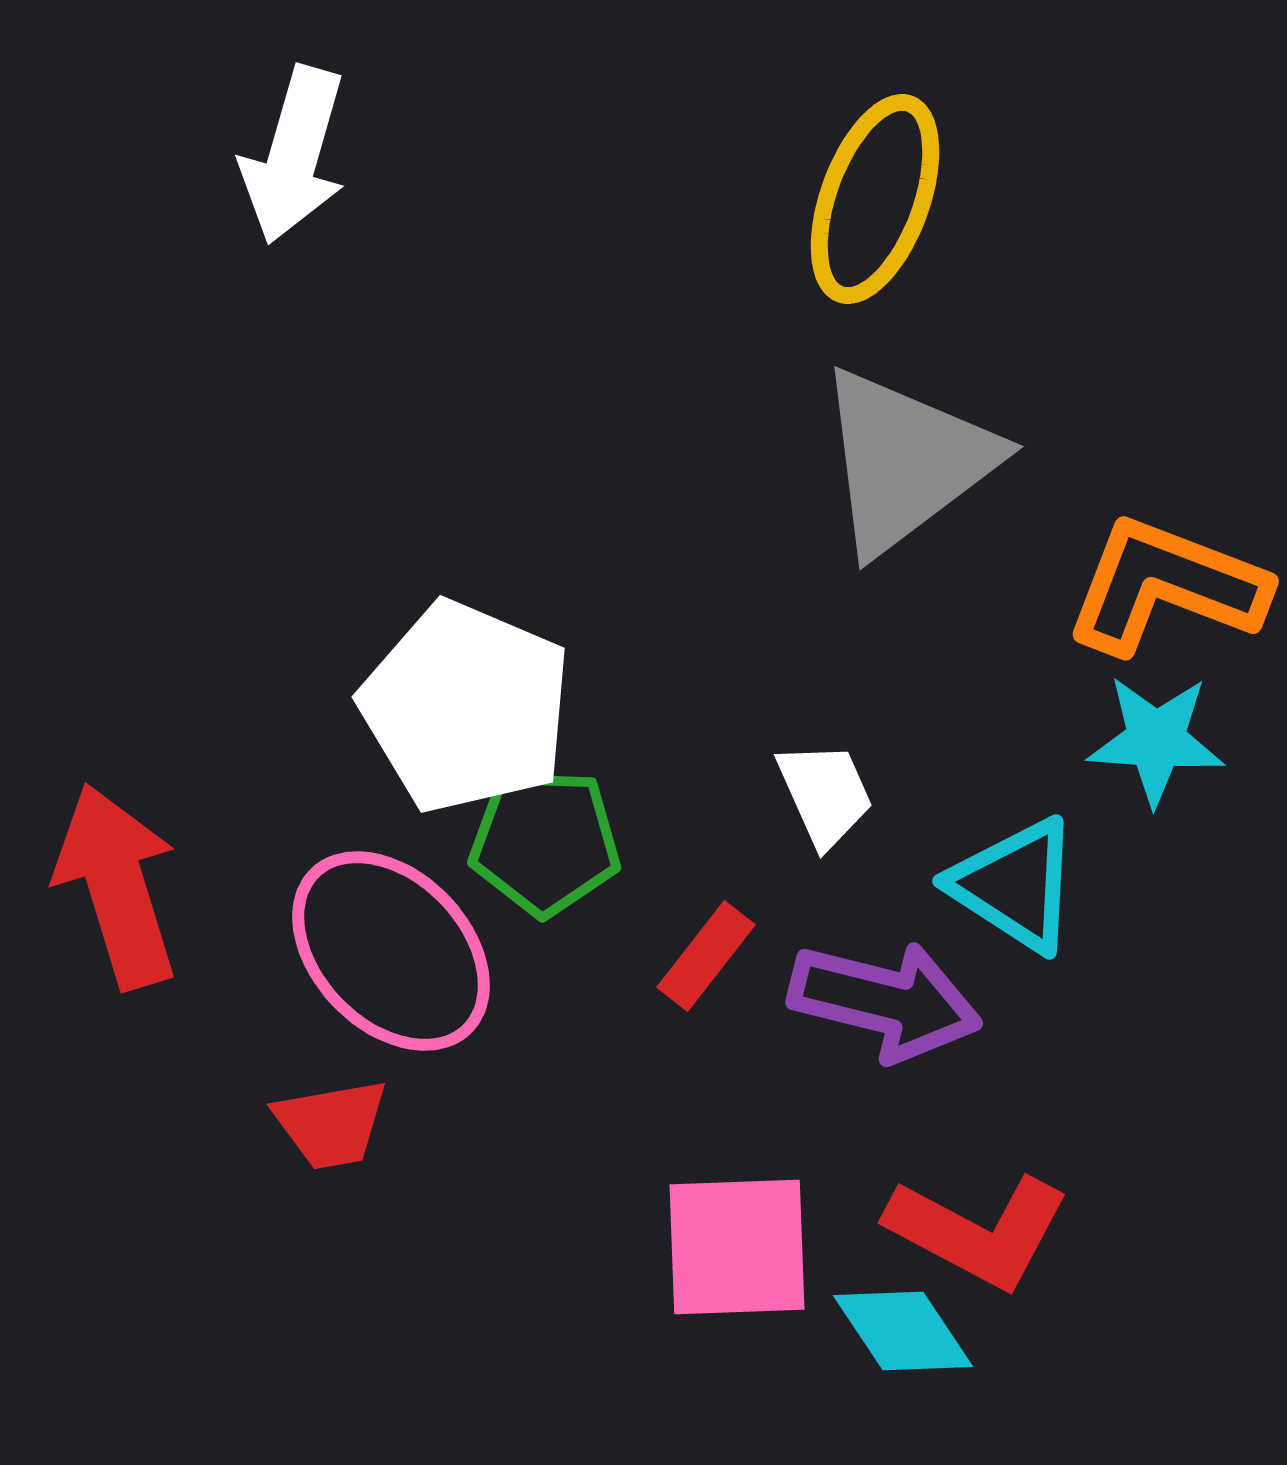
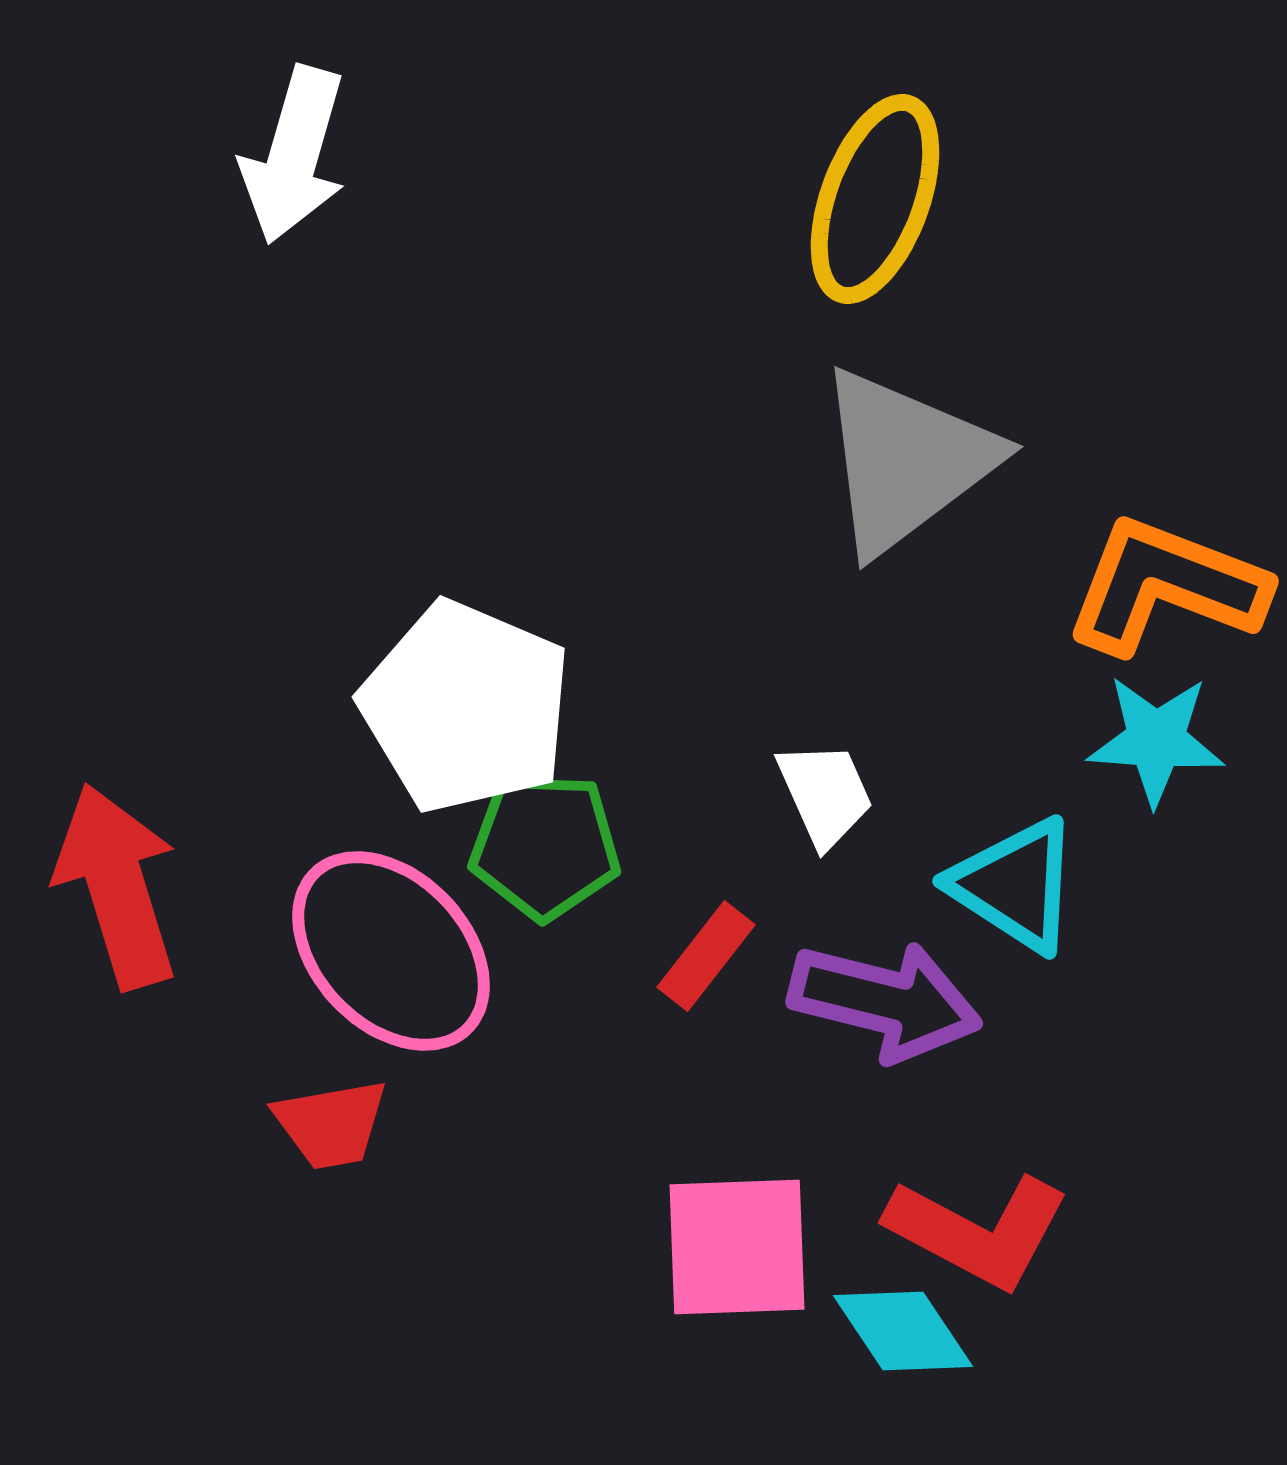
green pentagon: moved 4 px down
